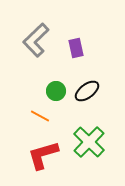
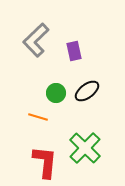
purple rectangle: moved 2 px left, 3 px down
green circle: moved 2 px down
orange line: moved 2 px left, 1 px down; rotated 12 degrees counterclockwise
green cross: moved 4 px left, 6 px down
red L-shape: moved 2 px right, 7 px down; rotated 112 degrees clockwise
